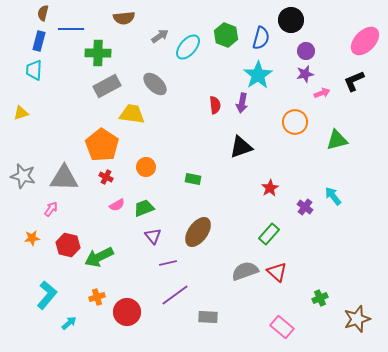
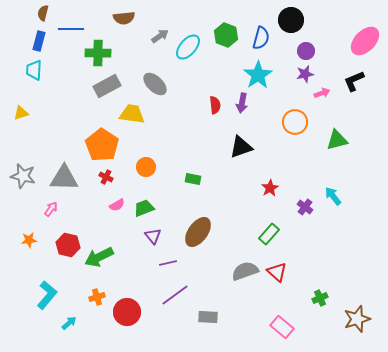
orange star at (32, 238): moved 3 px left, 2 px down
